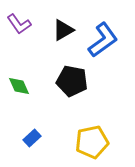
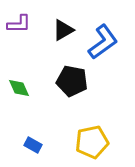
purple L-shape: rotated 55 degrees counterclockwise
blue L-shape: moved 2 px down
green diamond: moved 2 px down
blue rectangle: moved 1 px right, 7 px down; rotated 72 degrees clockwise
